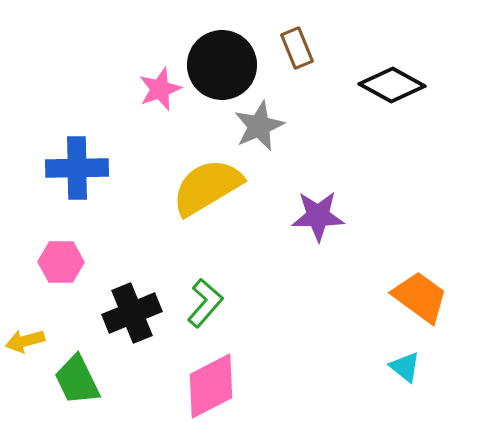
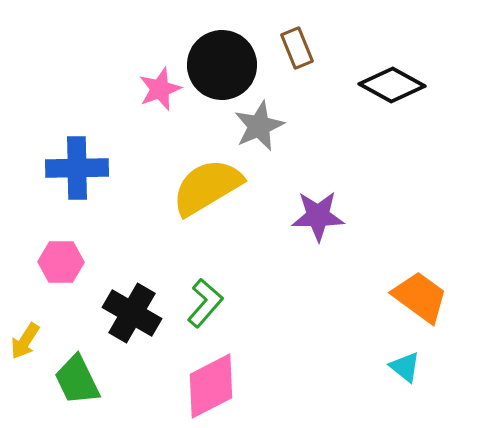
black cross: rotated 38 degrees counterclockwise
yellow arrow: rotated 42 degrees counterclockwise
